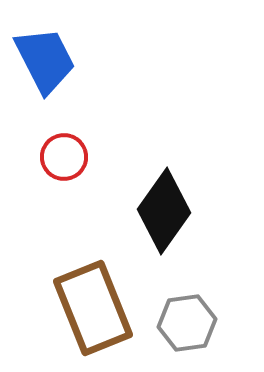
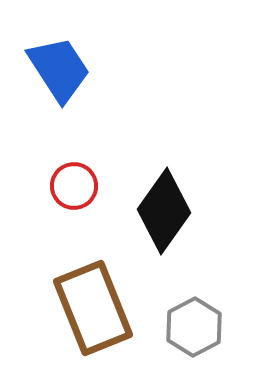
blue trapezoid: moved 14 px right, 9 px down; rotated 6 degrees counterclockwise
red circle: moved 10 px right, 29 px down
gray hexagon: moved 7 px right, 4 px down; rotated 20 degrees counterclockwise
